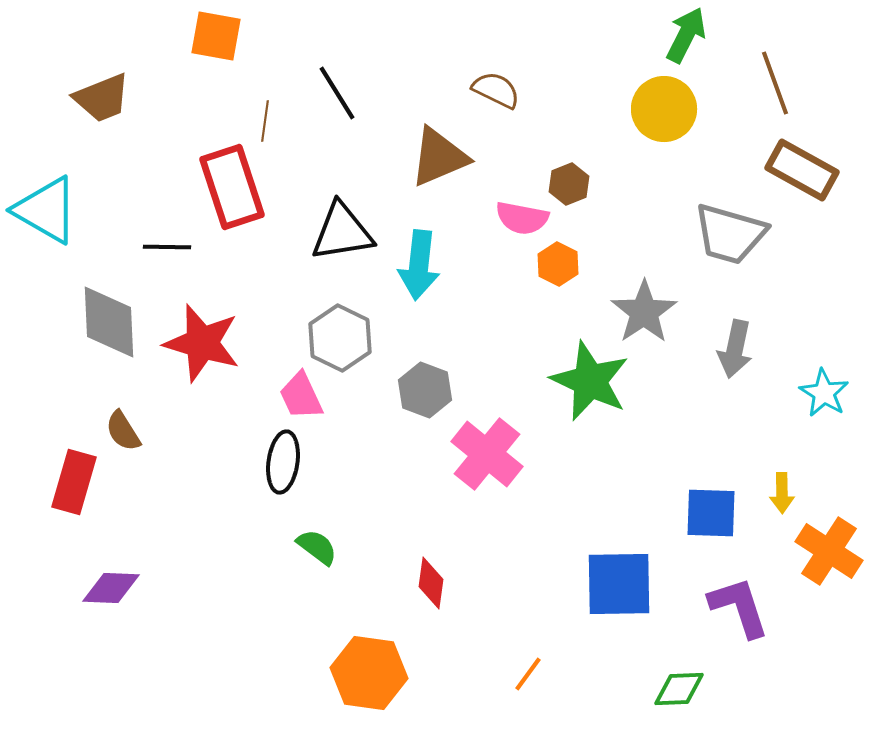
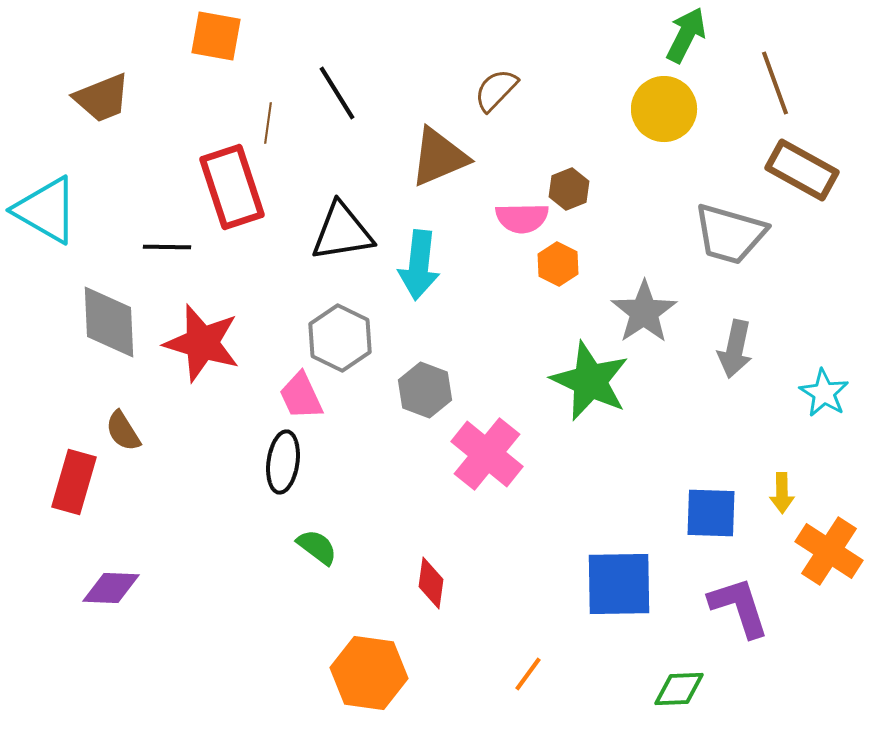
brown semicircle at (496, 90): rotated 72 degrees counterclockwise
brown line at (265, 121): moved 3 px right, 2 px down
brown hexagon at (569, 184): moved 5 px down
pink semicircle at (522, 218): rotated 12 degrees counterclockwise
